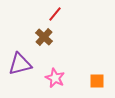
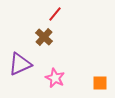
purple triangle: rotated 10 degrees counterclockwise
orange square: moved 3 px right, 2 px down
